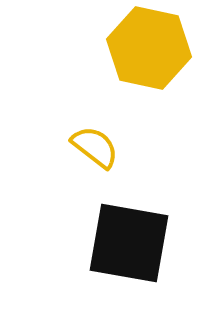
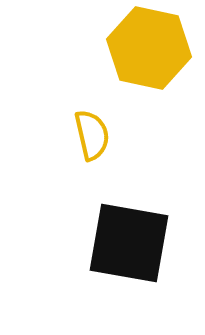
yellow semicircle: moved 3 px left, 12 px up; rotated 39 degrees clockwise
